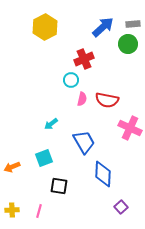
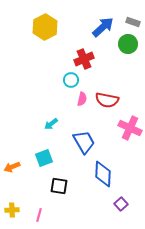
gray rectangle: moved 2 px up; rotated 24 degrees clockwise
purple square: moved 3 px up
pink line: moved 4 px down
